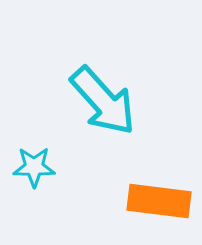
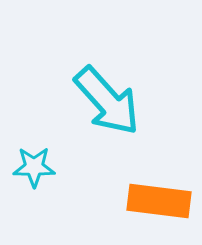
cyan arrow: moved 4 px right
